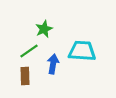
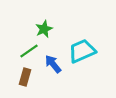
cyan trapezoid: rotated 28 degrees counterclockwise
blue arrow: rotated 48 degrees counterclockwise
brown rectangle: moved 1 px down; rotated 18 degrees clockwise
